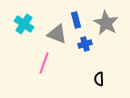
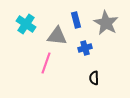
cyan cross: moved 2 px right
gray triangle: moved 2 px down; rotated 15 degrees counterclockwise
blue cross: moved 4 px down
pink line: moved 2 px right
black semicircle: moved 5 px left, 1 px up
